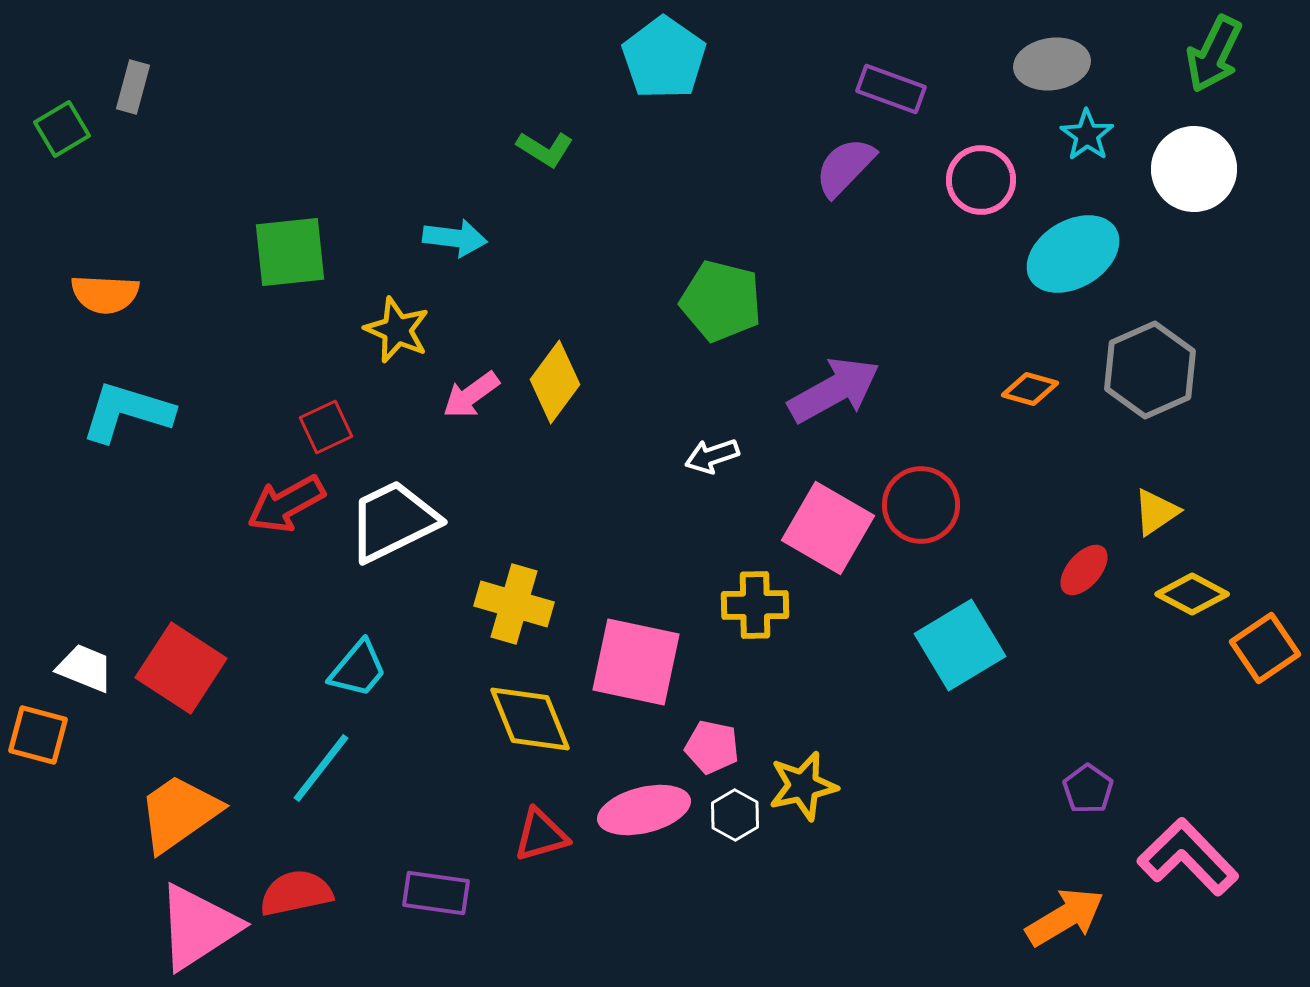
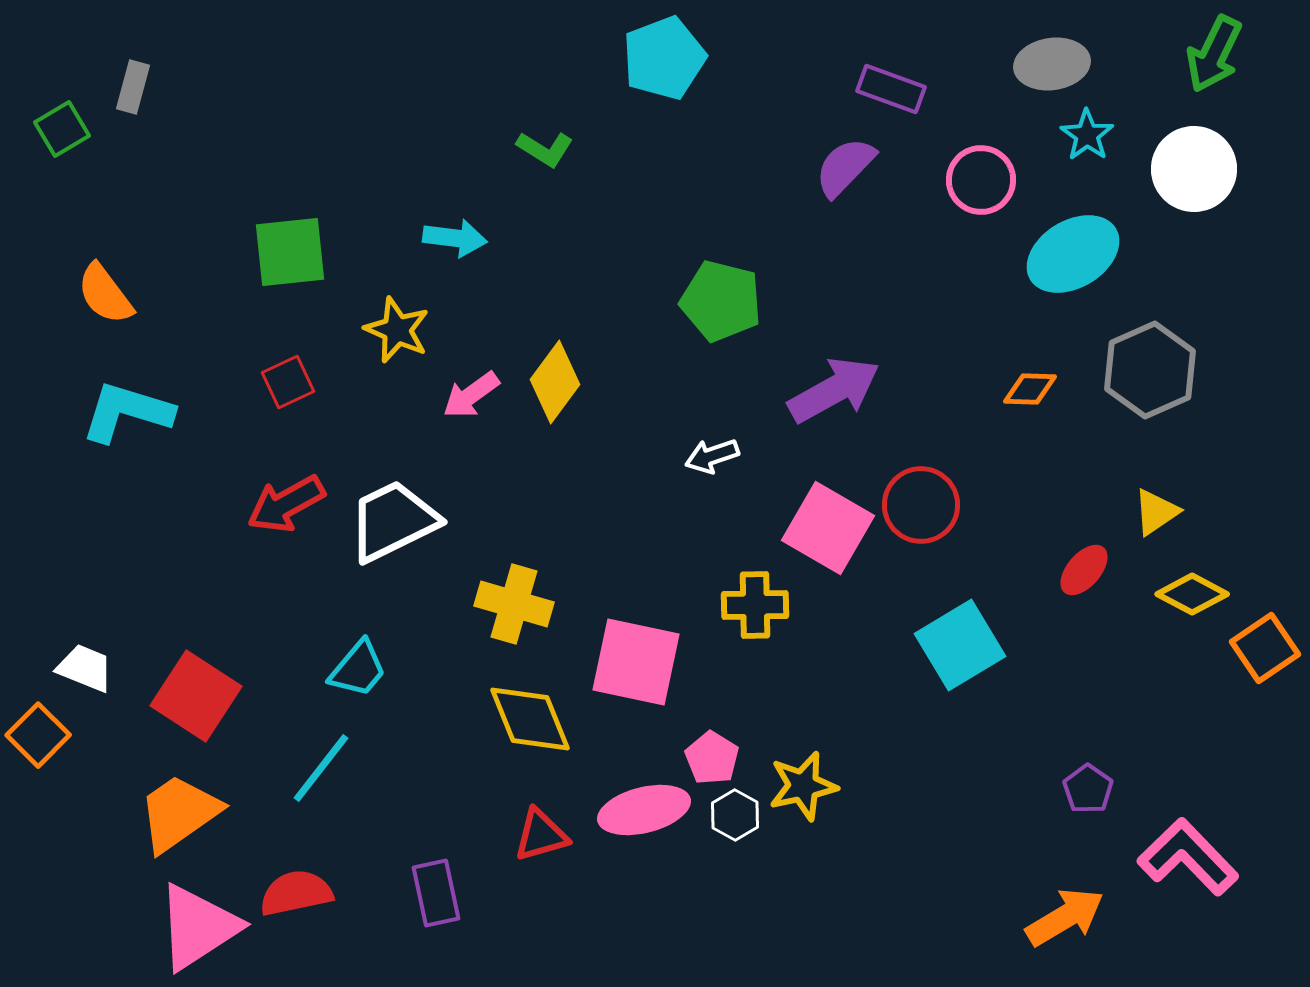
cyan pentagon at (664, 58): rotated 16 degrees clockwise
orange semicircle at (105, 294): rotated 50 degrees clockwise
orange diamond at (1030, 389): rotated 14 degrees counterclockwise
red square at (326, 427): moved 38 px left, 45 px up
red square at (181, 668): moved 15 px right, 28 px down
orange square at (38, 735): rotated 30 degrees clockwise
pink pentagon at (712, 747): moved 11 px down; rotated 20 degrees clockwise
purple rectangle at (436, 893): rotated 70 degrees clockwise
